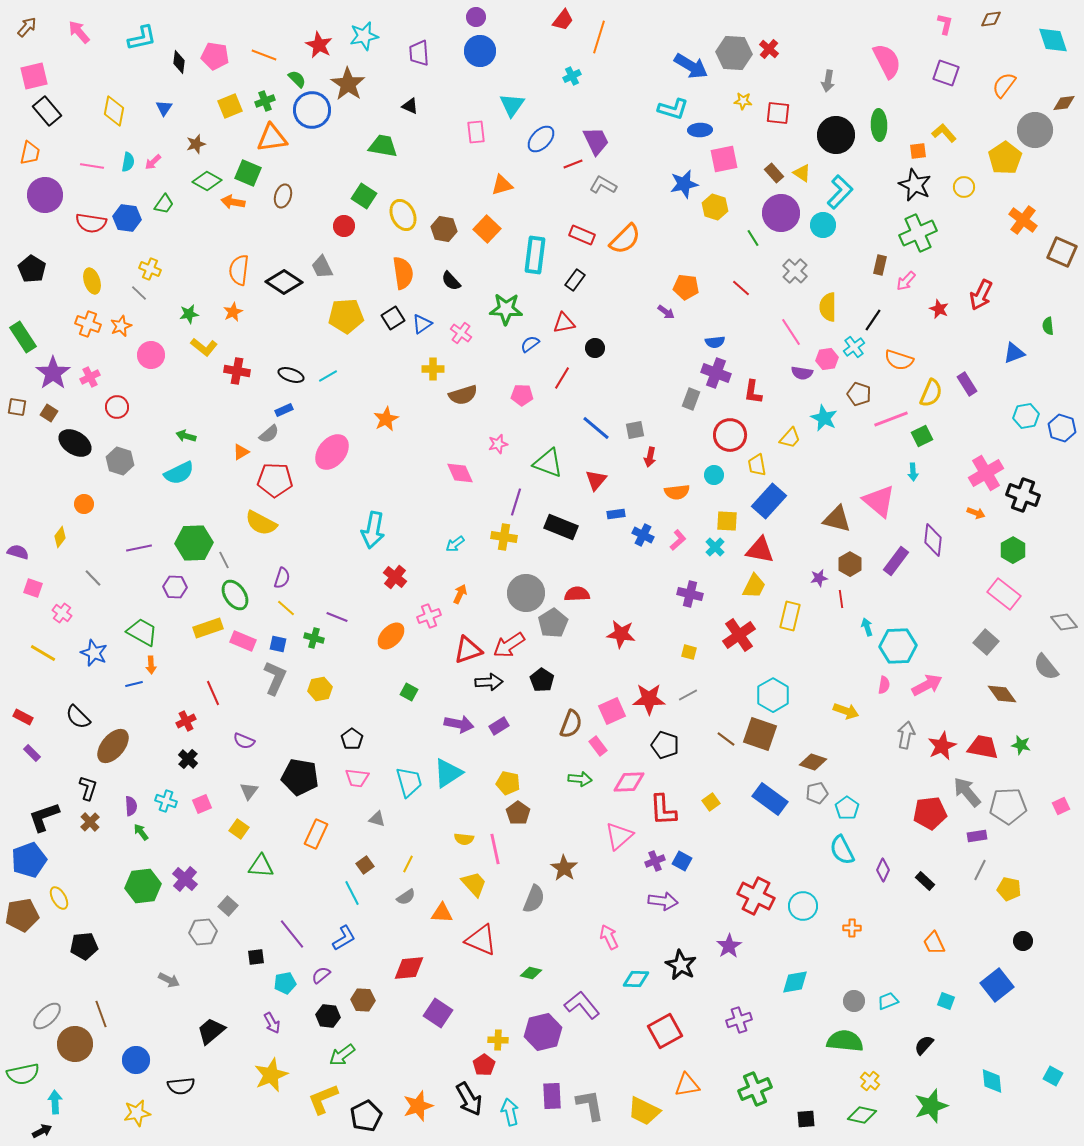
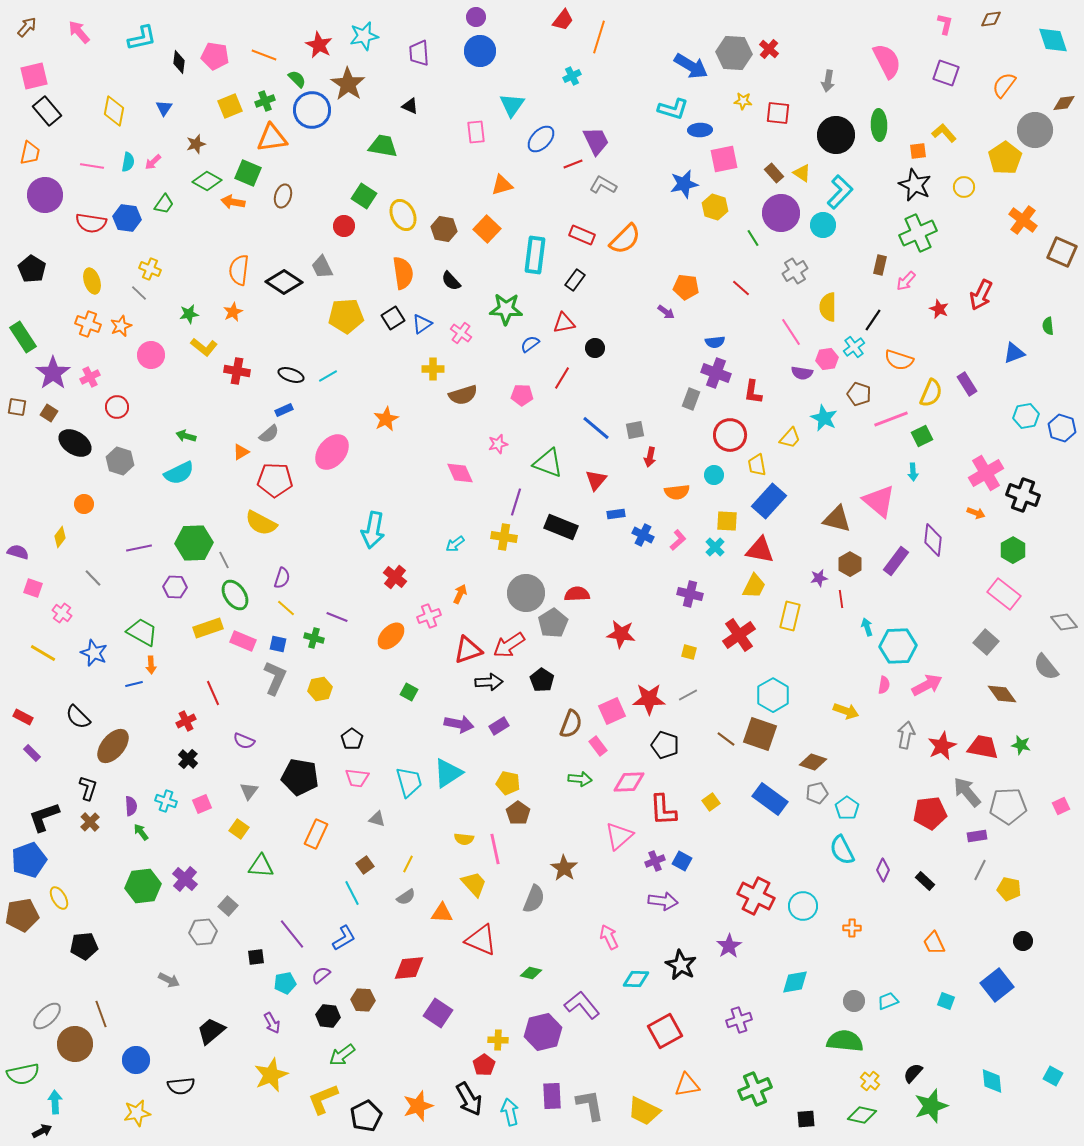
gray cross at (795, 271): rotated 15 degrees clockwise
black semicircle at (924, 1045): moved 11 px left, 28 px down
